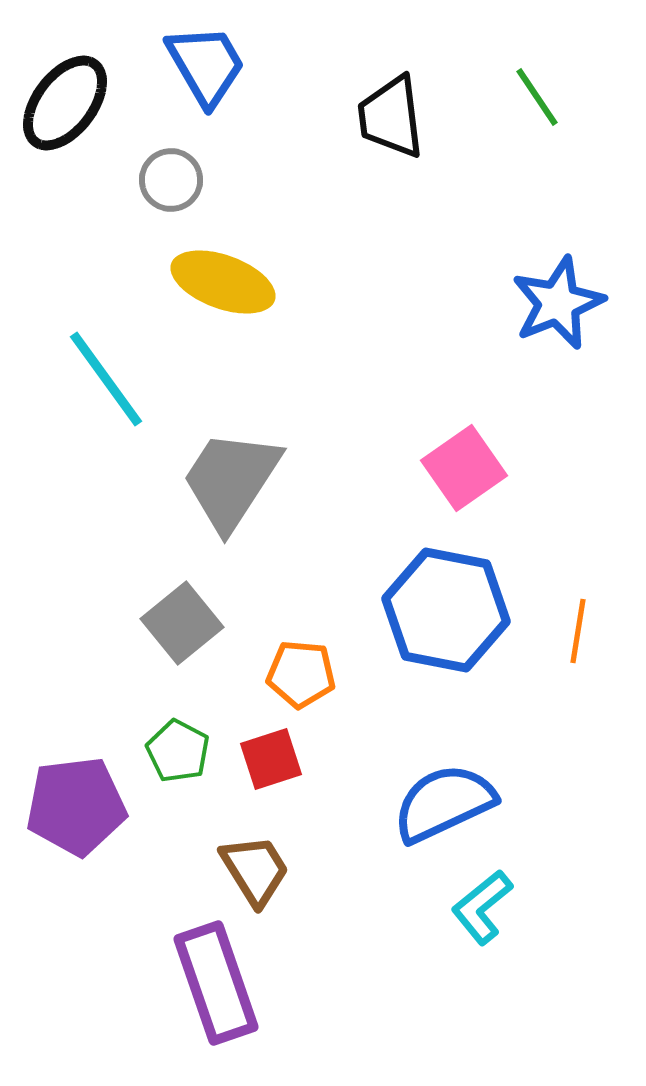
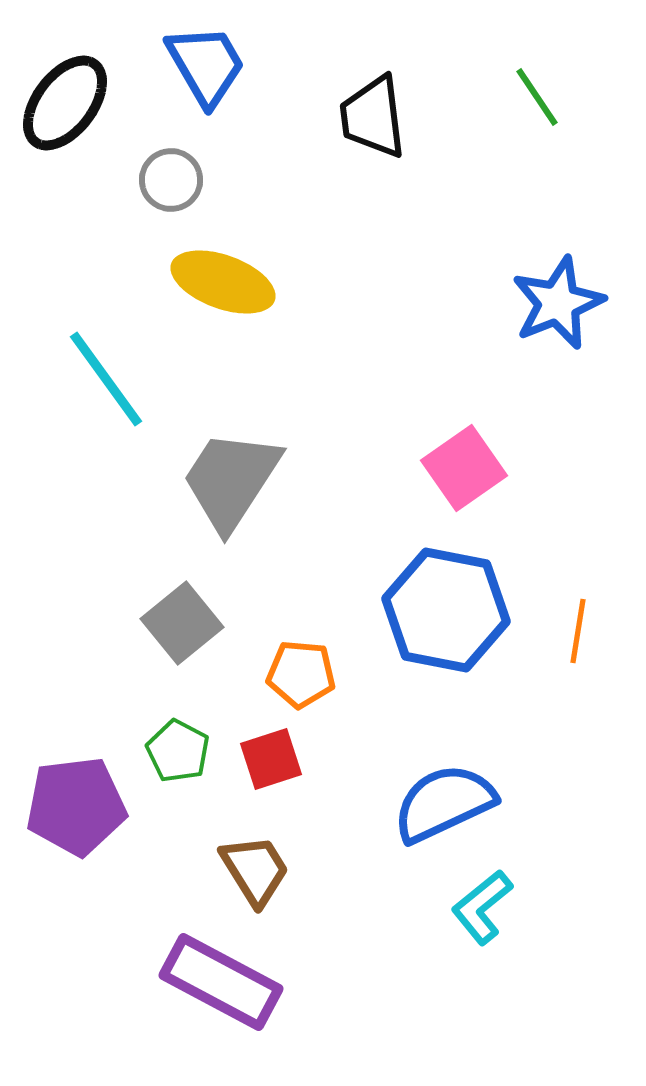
black trapezoid: moved 18 px left
purple rectangle: moved 5 px right, 1 px up; rotated 43 degrees counterclockwise
